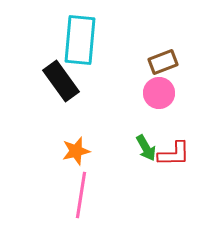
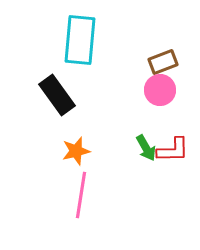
black rectangle: moved 4 px left, 14 px down
pink circle: moved 1 px right, 3 px up
red L-shape: moved 1 px left, 4 px up
